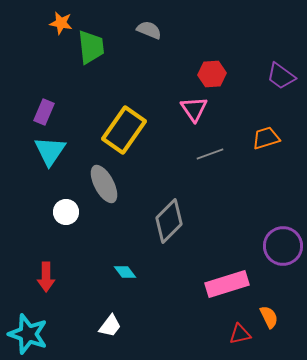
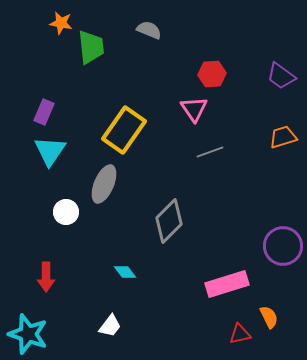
orange trapezoid: moved 17 px right, 1 px up
gray line: moved 2 px up
gray ellipse: rotated 51 degrees clockwise
